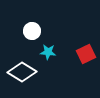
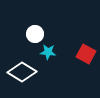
white circle: moved 3 px right, 3 px down
red square: rotated 36 degrees counterclockwise
